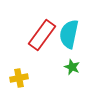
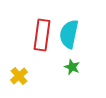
red rectangle: rotated 28 degrees counterclockwise
yellow cross: moved 2 px up; rotated 30 degrees counterclockwise
